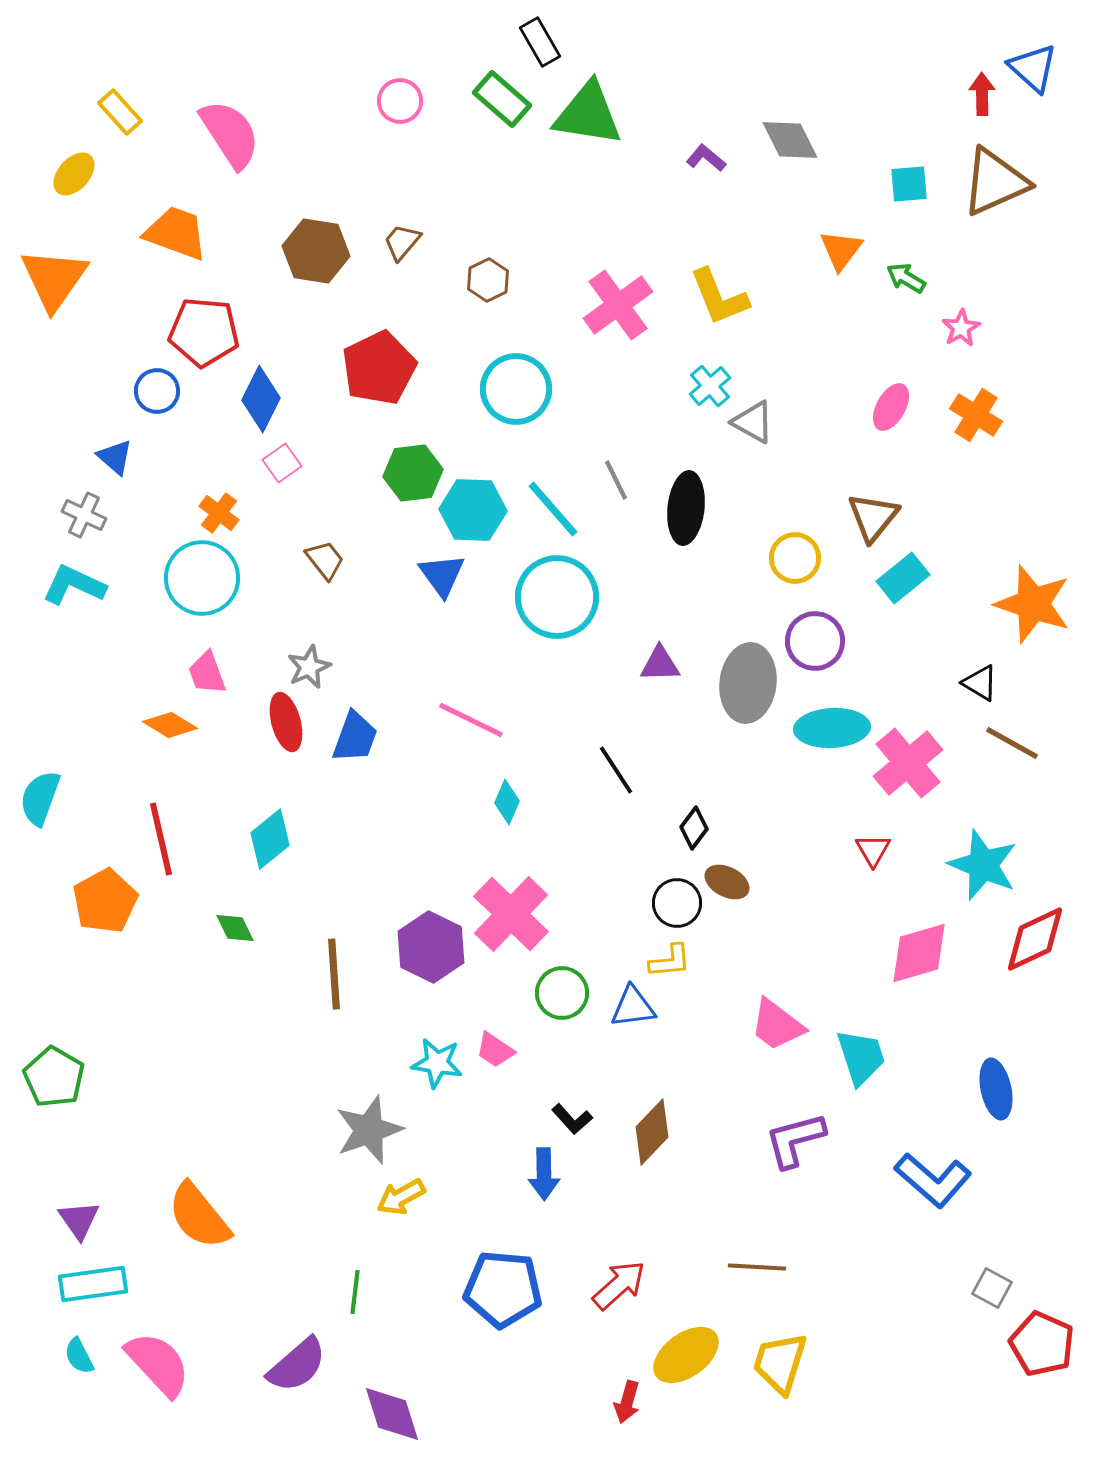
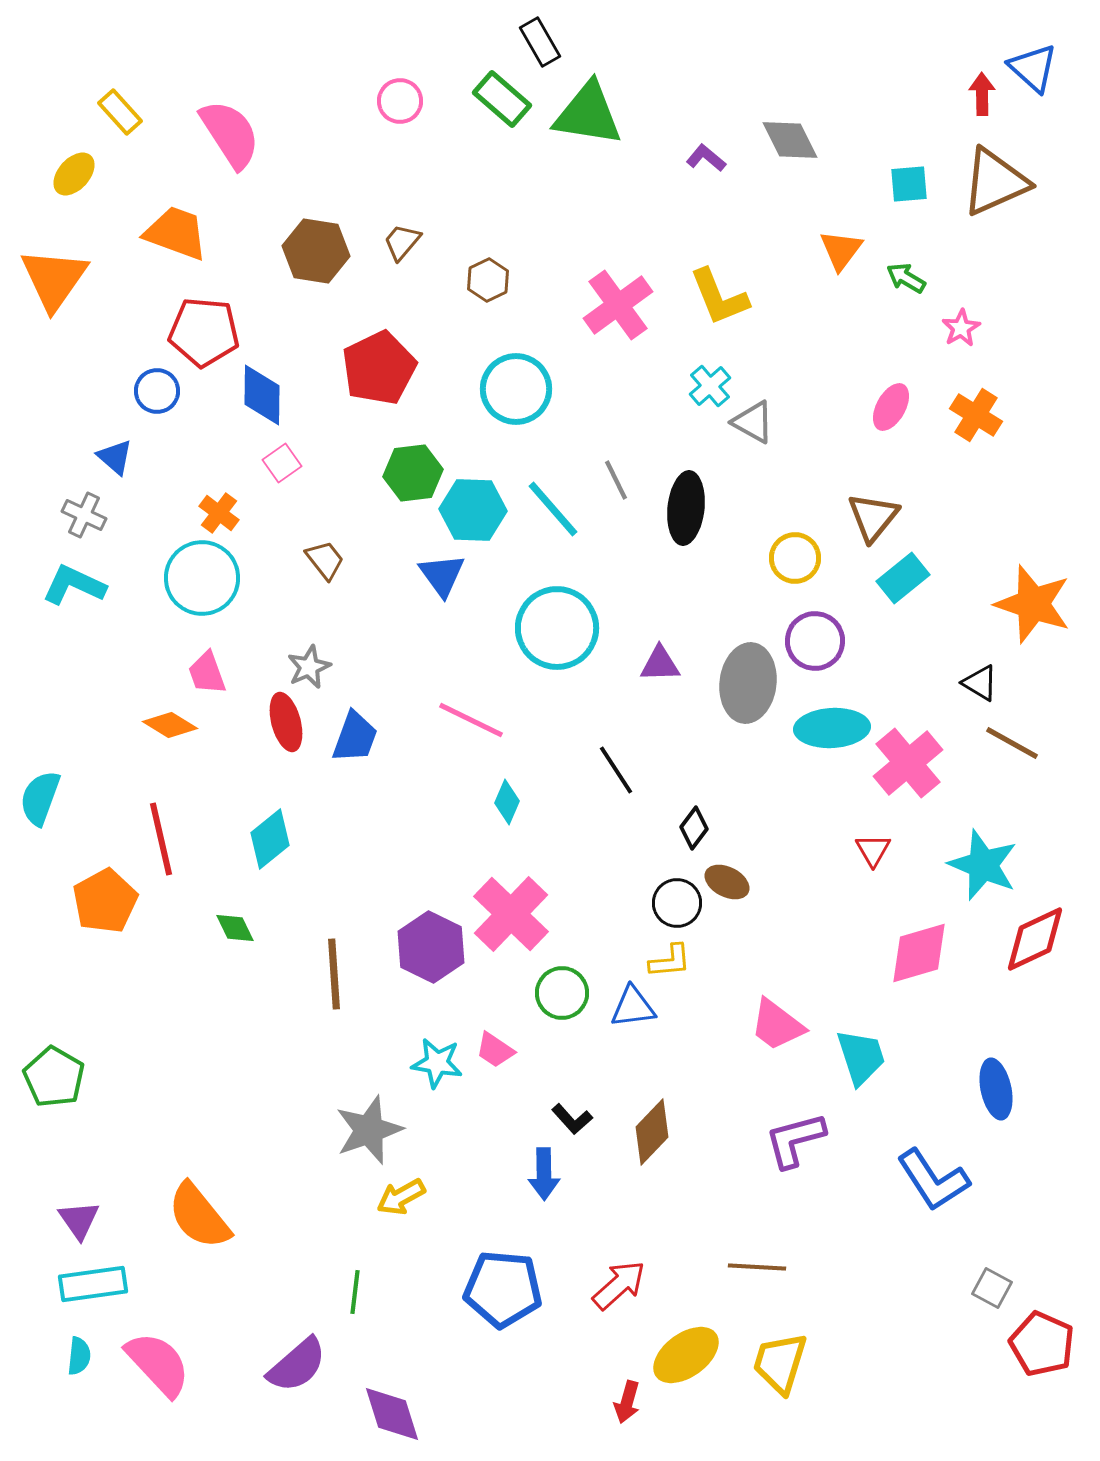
blue diamond at (261, 399): moved 1 px right, 4 px up; rotated 26 degrees counterclockwise
cyan circle at (557, 597): moved 31 px down
blue L-shape at (933, 1180): rotated 16 degrees clockwise
cyan semicircle at (79, 1356): rotated 147 degrees counterclockwise
